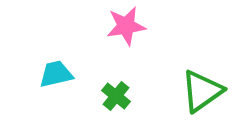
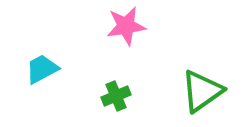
cyan trapezoid: moved 14 px left, 5 px up; rotated 15 degrees counterclockwise
green cross: rotated 28 degrees clockwise
